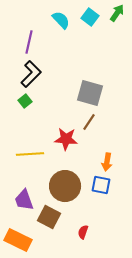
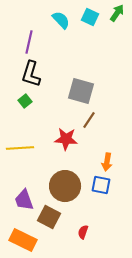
cyan square: rotated 12 degrees counterclockwise
black L-shape: rotated 152 degrees clockwise
gray square: moved 9 px left, 2 px up
brown line: moved 2 px up
yellow line: moved 10 px left, 6 px up
orange rectangle: moved 5 px right
